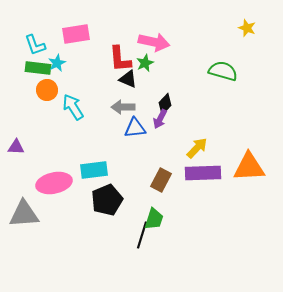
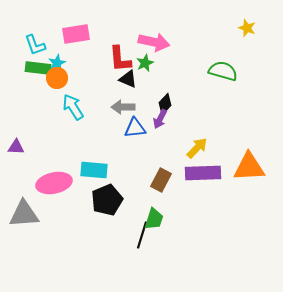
orange circle: moved 10 px right, 12 px up
cyan rectangle: rotated 12 degrees clockwise
